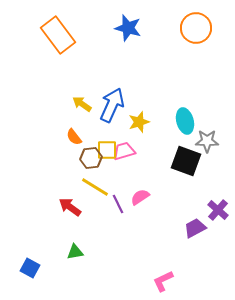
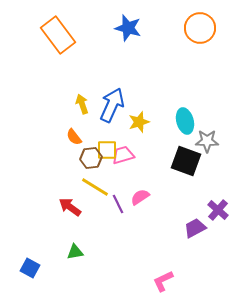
orange circle: moved 4 px right
yellow arrow: rotated 36 degrees clockwise
pink trapezoid: moved 1 px left, 4 px down
